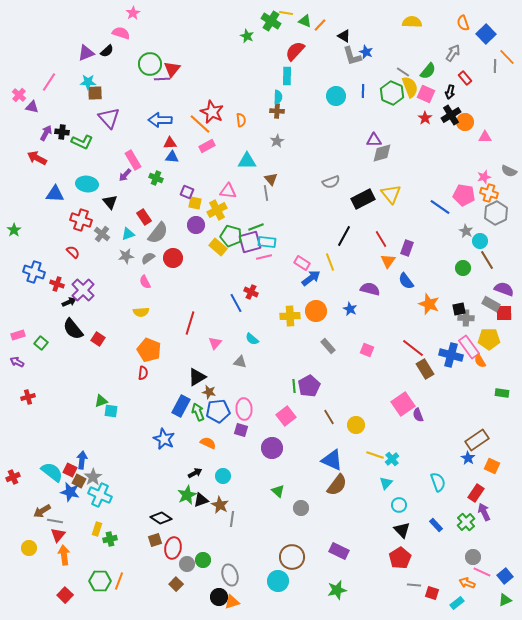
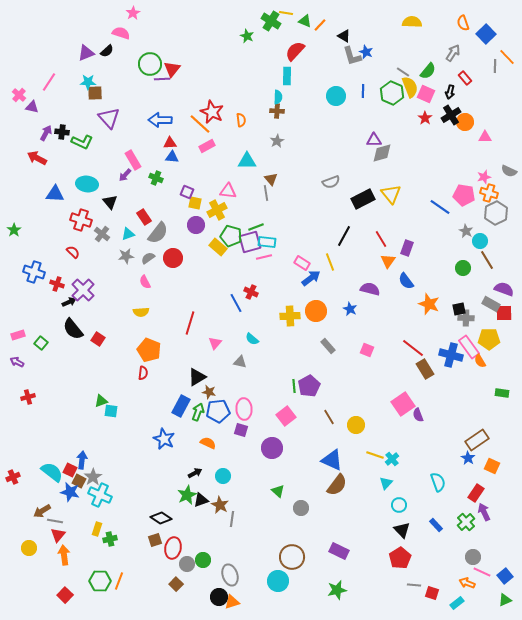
green arrow at (198, 412): rotated 42 degrees clockwise
